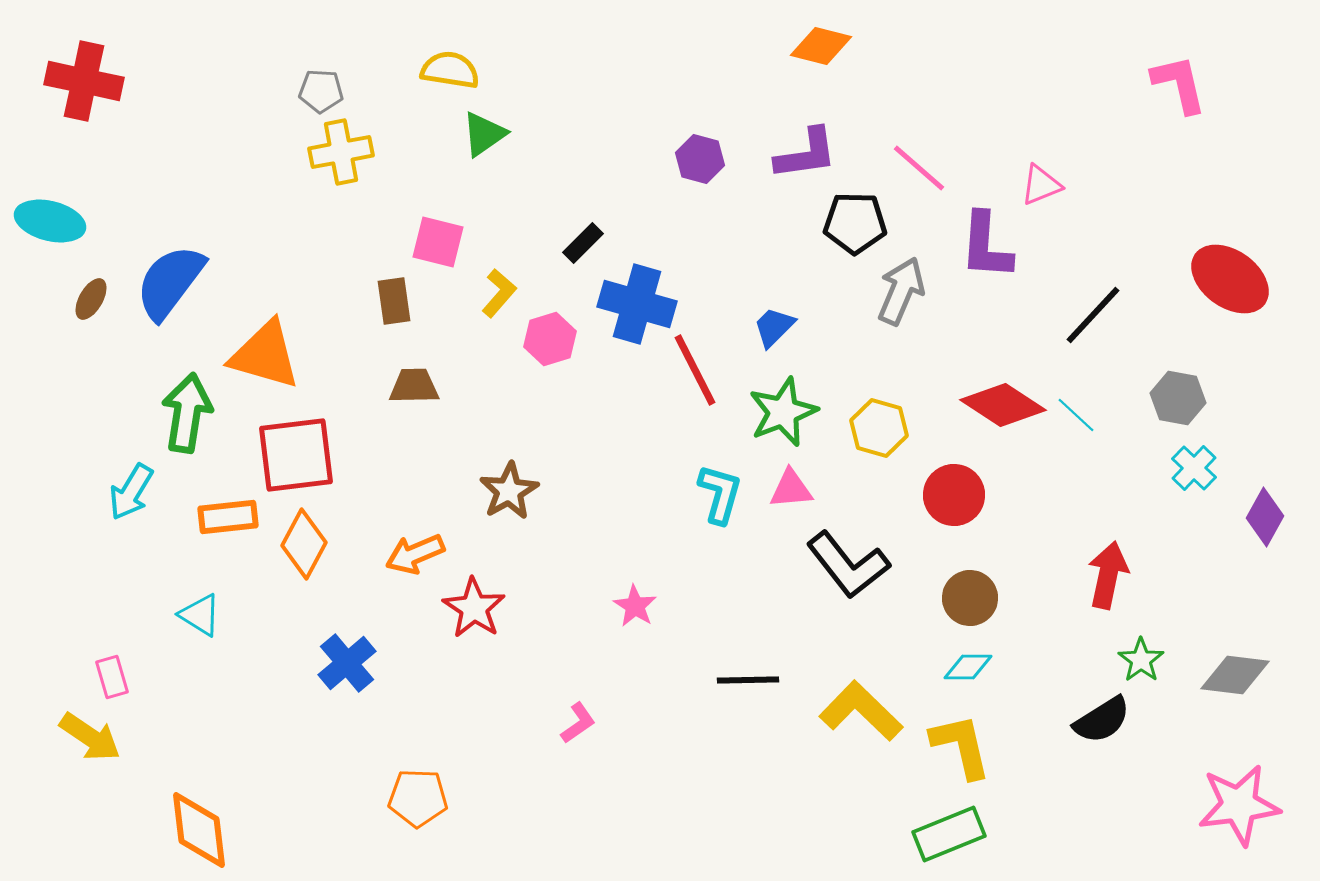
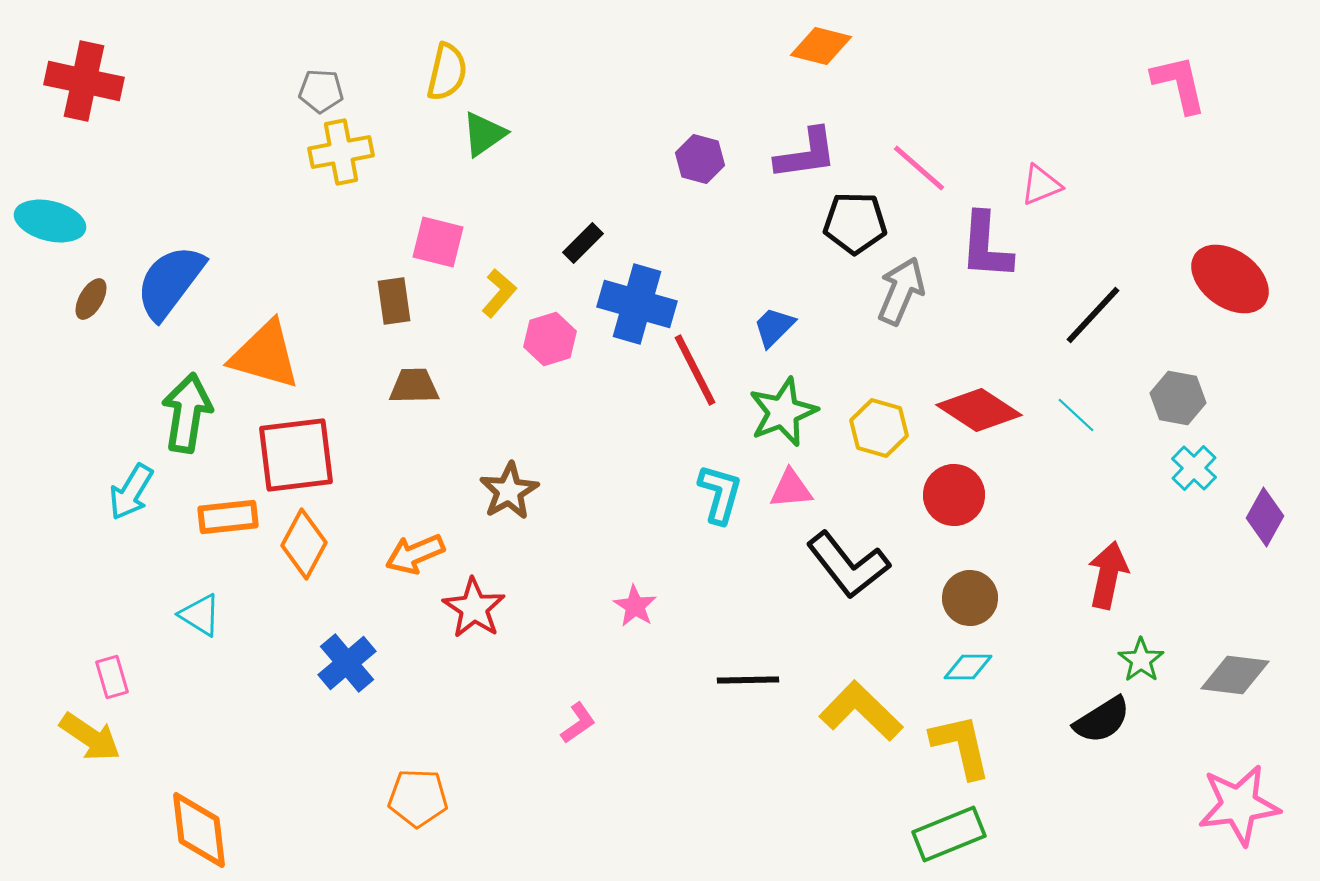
yellow semicircle at (450, 70): moved 3 px left, 2 px down; rotated 94 degrees clockwise
red diamond at (1003, 405): moved 24 px left, 5 px down
